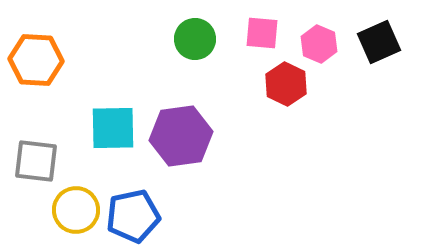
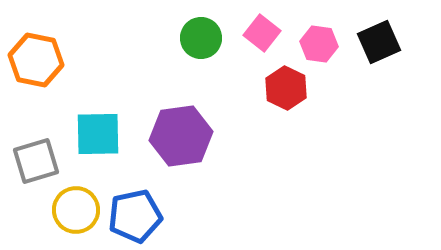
pink square: rotated 33 degrees clockwise
green circle: moved 6 px right, 1 px up
pink hexagon: rotated 15 degrees counterclockwise
orange hexagon: rotated 8 degrees clockwise
red hexagon: moved 4 px down
cyan square: moved 15 px left, 6 px down
gray square: rotated 24 degrees counterclockwise
blue pentagon: moved 2 px right
